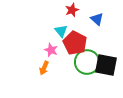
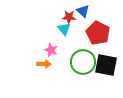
red star: moved 3 px left, 7 px down; rotated 24 degrees clockwise
blue triangle: moved 14 px left, 8 px up
cyan triangle: moved 3 px right, 2 px up
red pentagon: moved 23 px right, 10 px up
green circle: moved 4 px left
orange arrow: moved 4 px up; rotated 112 degrees counterclockwise
